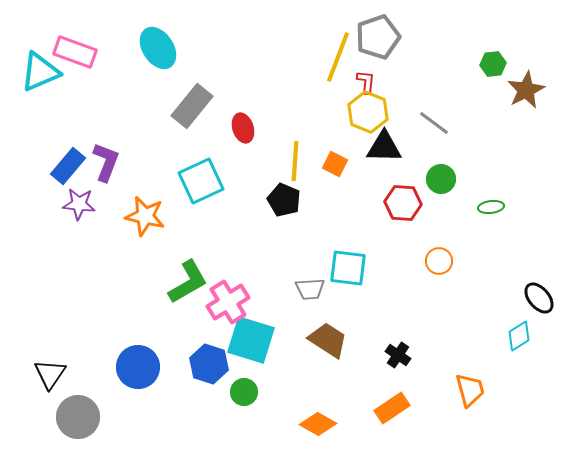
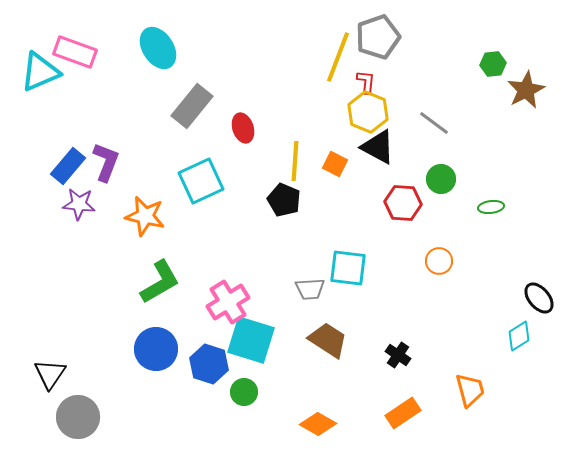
black triangle at (384, 147): moved 6 px left; rotated 27 degrees clockwise
green L-shape at (188, 282): moved 28 px left
blue circle at (138, 367): moved 18 px right, 18 px up
orange rectangle at (392, 408): moved 11 px right, 5 px down
